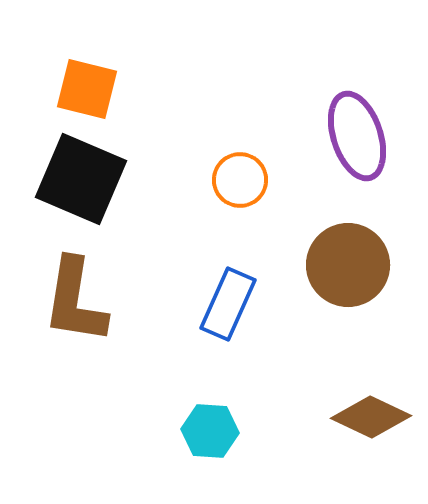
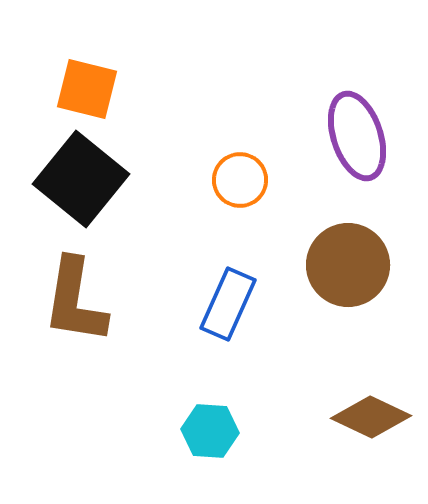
black square: rotated 16 degrees clockwise
